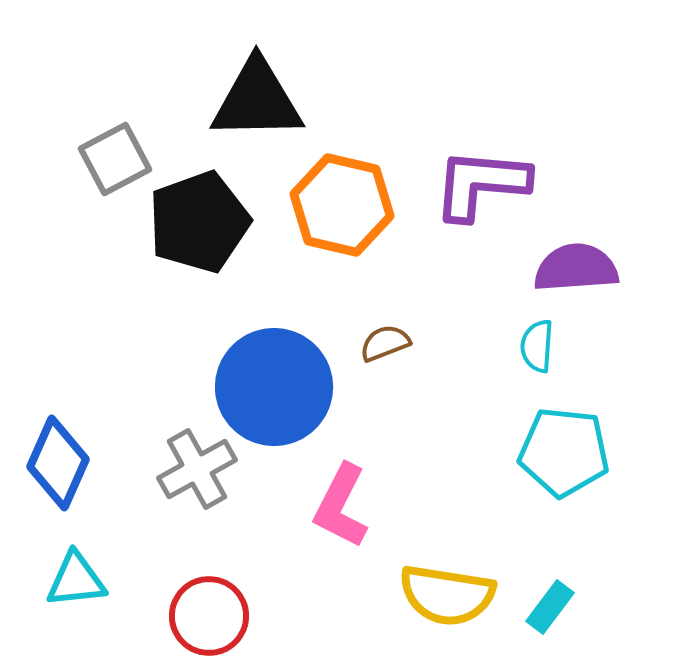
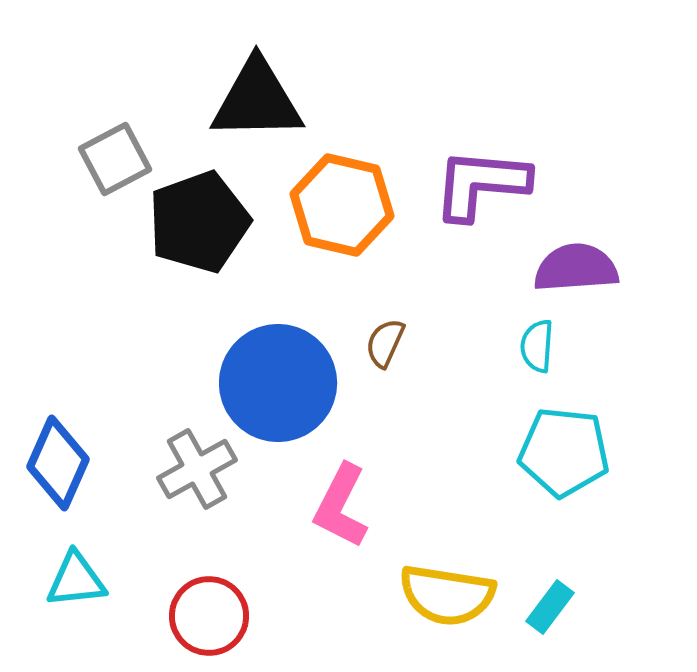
brown semicircle: rotated 45 degrees counterclockwise
blue circle: moved 4 px right, 4 px up
